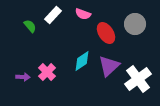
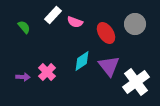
pink semicircle: moved 8 px left, 8 px down
green semicircle: moved 6 px left, 1 px down
purple triangle: rotated 25 degrees counterclockwise
white cross: moved 2 px left, 3 px down
